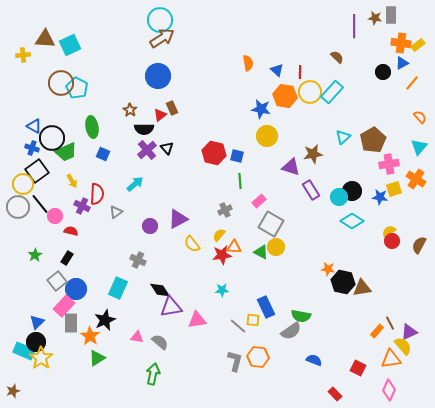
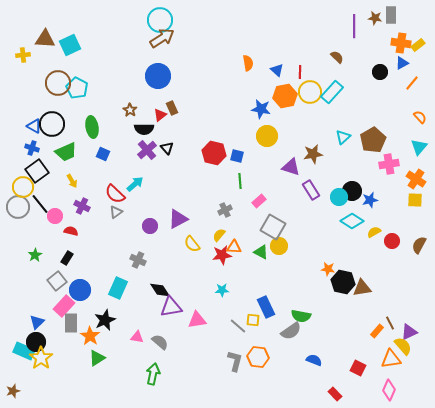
black circle at (383, 72): moved 3 px left
brown circle at (61, 83): moved 3 px left
orange hexagon at (285, 96): rotated 20 degrees counterclockwise
black circle at (52, 138): moved 14 px up
yellow circle at (23, 184): moved 3 px down
yellow square at (394, 189): moved 21 px right, 11 px down; rotated 21 degrees clockwise
red semicircle at (97, 194): moved 18 px right; rotated 130 degrees clockwise
blue star at (380, 197): moved 10 px left, 3 px down; rotated 21 degrees counterclockwise
gray square at (271, 224): moved 2 px right, 3 px down
yellow semicircle at (389, 231): moved 15 px left, 1 px down
yellow circle at (276, 247): moved 3 px right, 1 px up
blue circle at (76, 289): moved 4 px right, 1 px down
